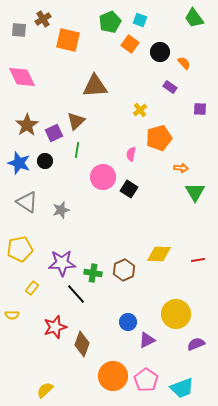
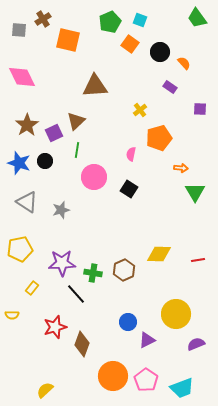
green trapezoid at (194, 18): moved 3 px right
pink circle at (103, 177): moved 9 px left
